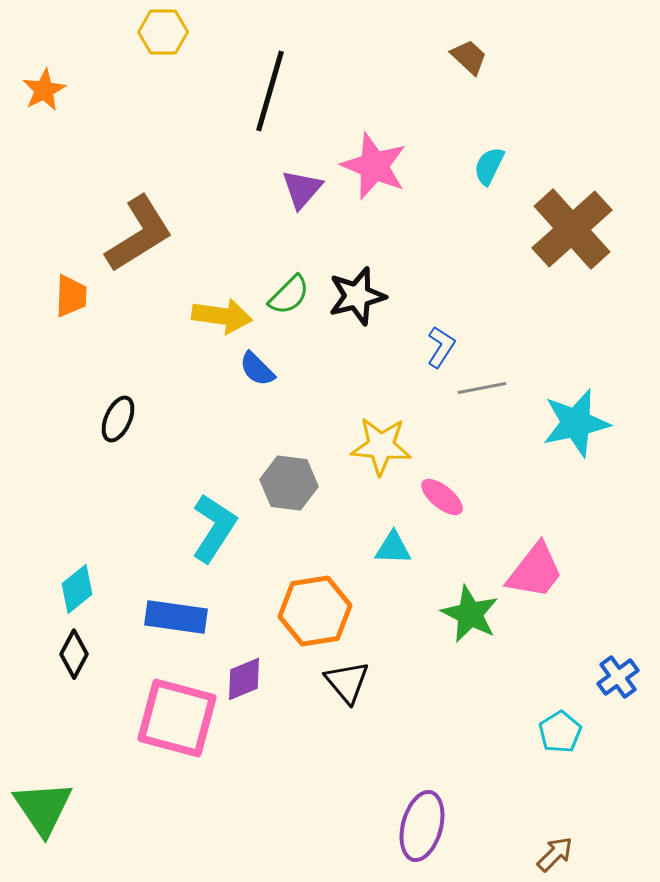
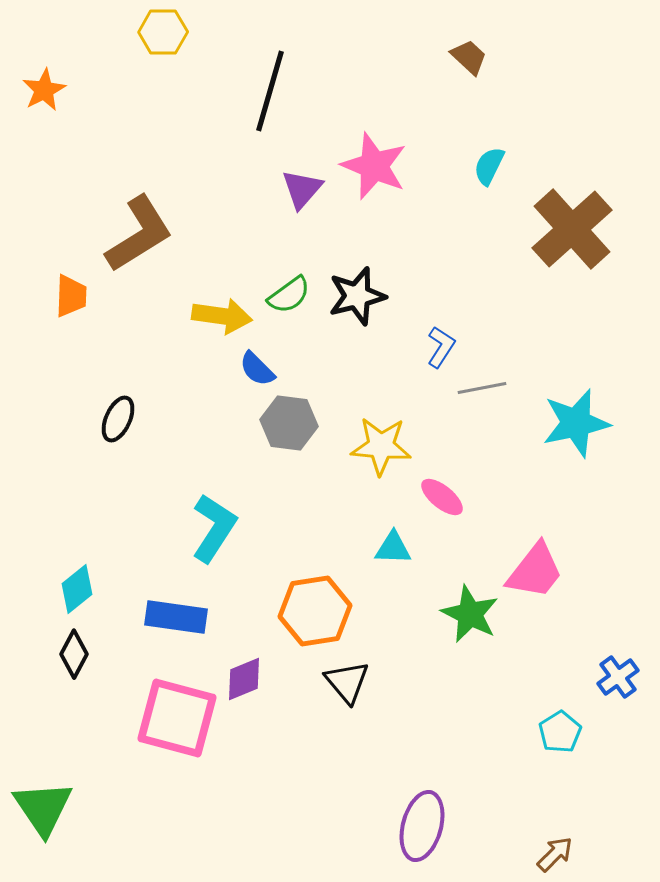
green semicircle: rotated 9 degrees clockwise
gray hexagon: moved 60 px up
